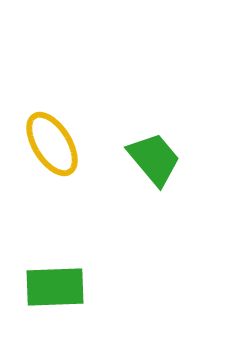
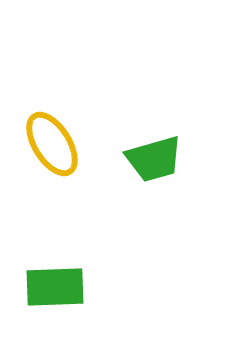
green trapezoid: rotated 114 degrees clockwise
